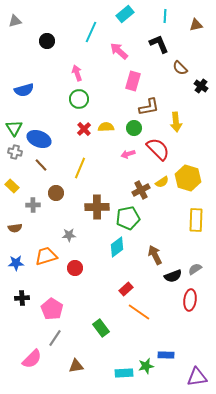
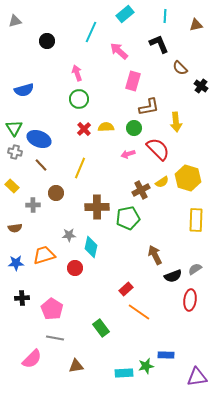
cyan diamond at (117, 247): moved 26 px left; rotated 40 degrees counterclockwise
orange trapezoid at (46, 256): moved 2 px left, 1 px up
gray line at (55, 338): rotated 66 degrees clockwise
